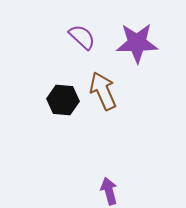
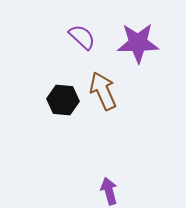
purple star: moved 1 px right
